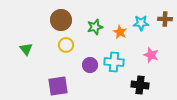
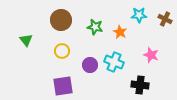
brown cross: rotated 24 degrees clockwise
cyan star: moved 2 px left, 8 px up
green star: rotated 28 degrees clockwise
yellow circle: moved 4 px left, 6 px down
green triangle: moved 9 px up
cyan cross: rotated 18 degrees clockwise
purple square: moved 5 px right
